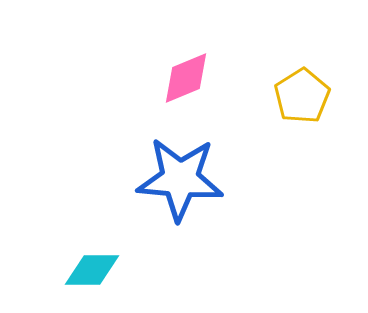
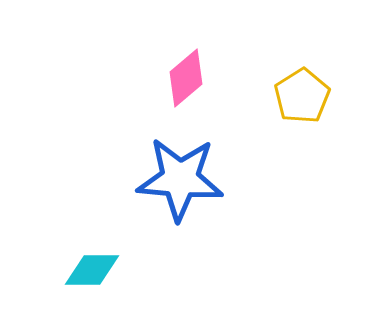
pink diamond: rotated 18 degrees counterclockwise
